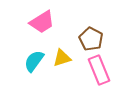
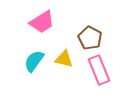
brown pentagon: moved 1 px left, 1 px up
yellow triangle: moved 2 px right, 1 px down; rotated 30 degrees clockwise
